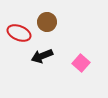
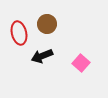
brown circle: moved 2 px down
red ellipse: rotated 55 degrees clockwise
